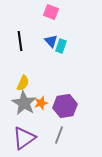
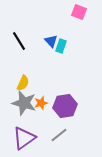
pink square: moved 28 px right
black line: moved 1 px left; rotated 24 degrees counterclockwise
gray star: rotated 15 degrees counterclockwise
gray line: rotated 30 degrees clockwise
